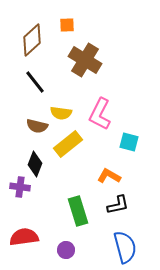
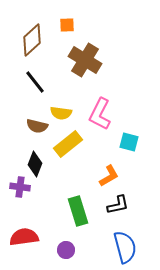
orange L-shape: rotated 120 degrees clockwise
